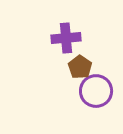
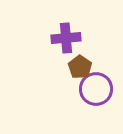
purple circle: moved 2 px up
